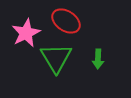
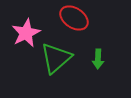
red ellipse: moved 8 px right, 3 px up
green triangle: rotated 20 degrees clockwise
